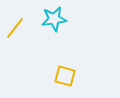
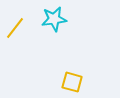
yellow square: moved 7 px right, 6 px down
